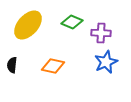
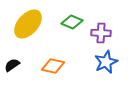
yellow ellipse: moved 1 px up
black semicircle: rotated 49 degrees clockwise
